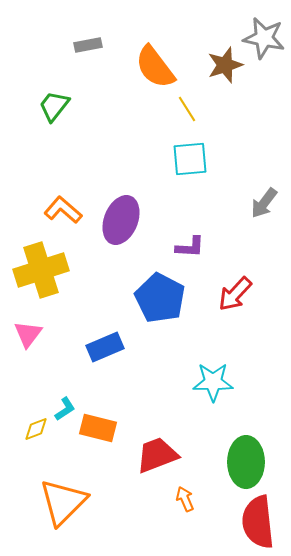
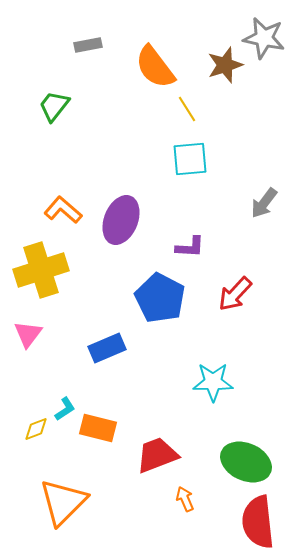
blue rectangle: moved 2 px right, 1 px down
green ellipse: rotated 66 degrees counterclockwise
